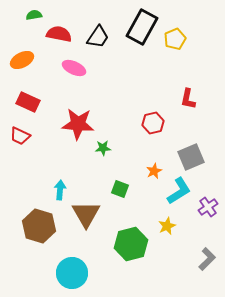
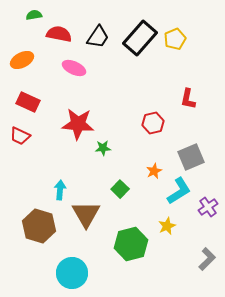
black rectangle: moved 2 px left, 11 px down; rotated 12 degrees clockwise
green square: rotated 24 degrees clockwise
